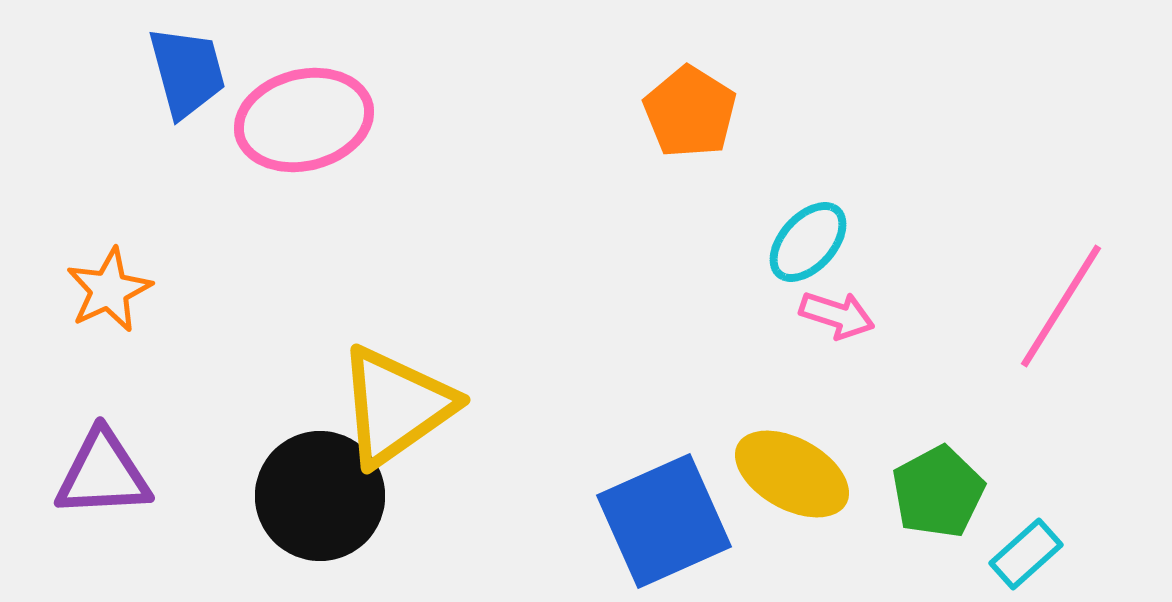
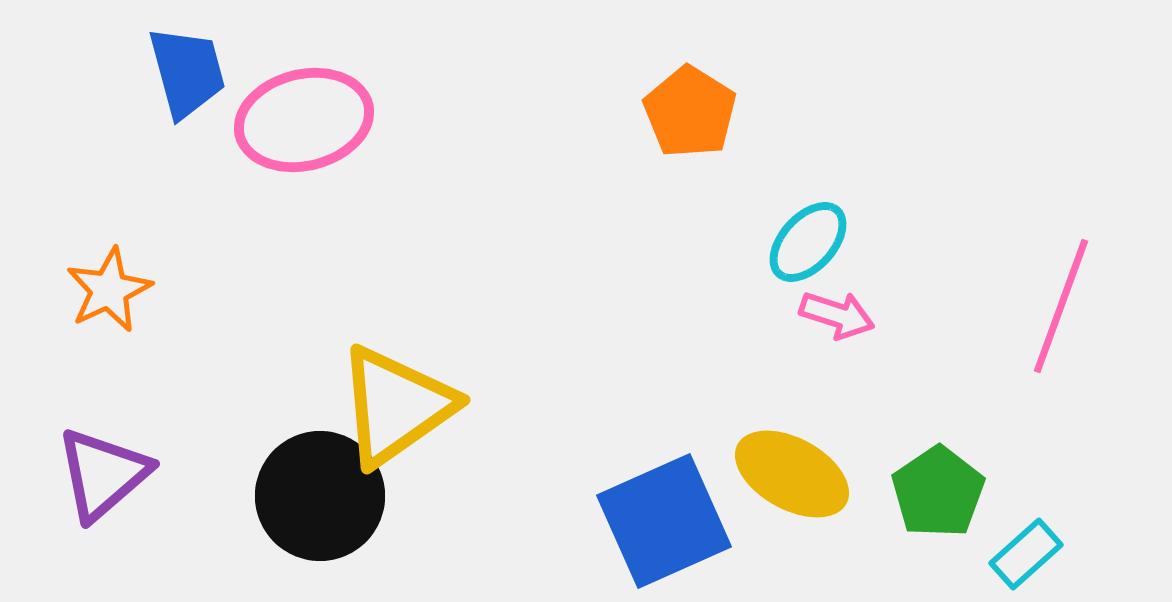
pink line: rotated 12 degrees counterclockwise
purple triangle: rotated 38 degrees counterclockwise
green pentagon: rotated 6 degrees counterclockwise
